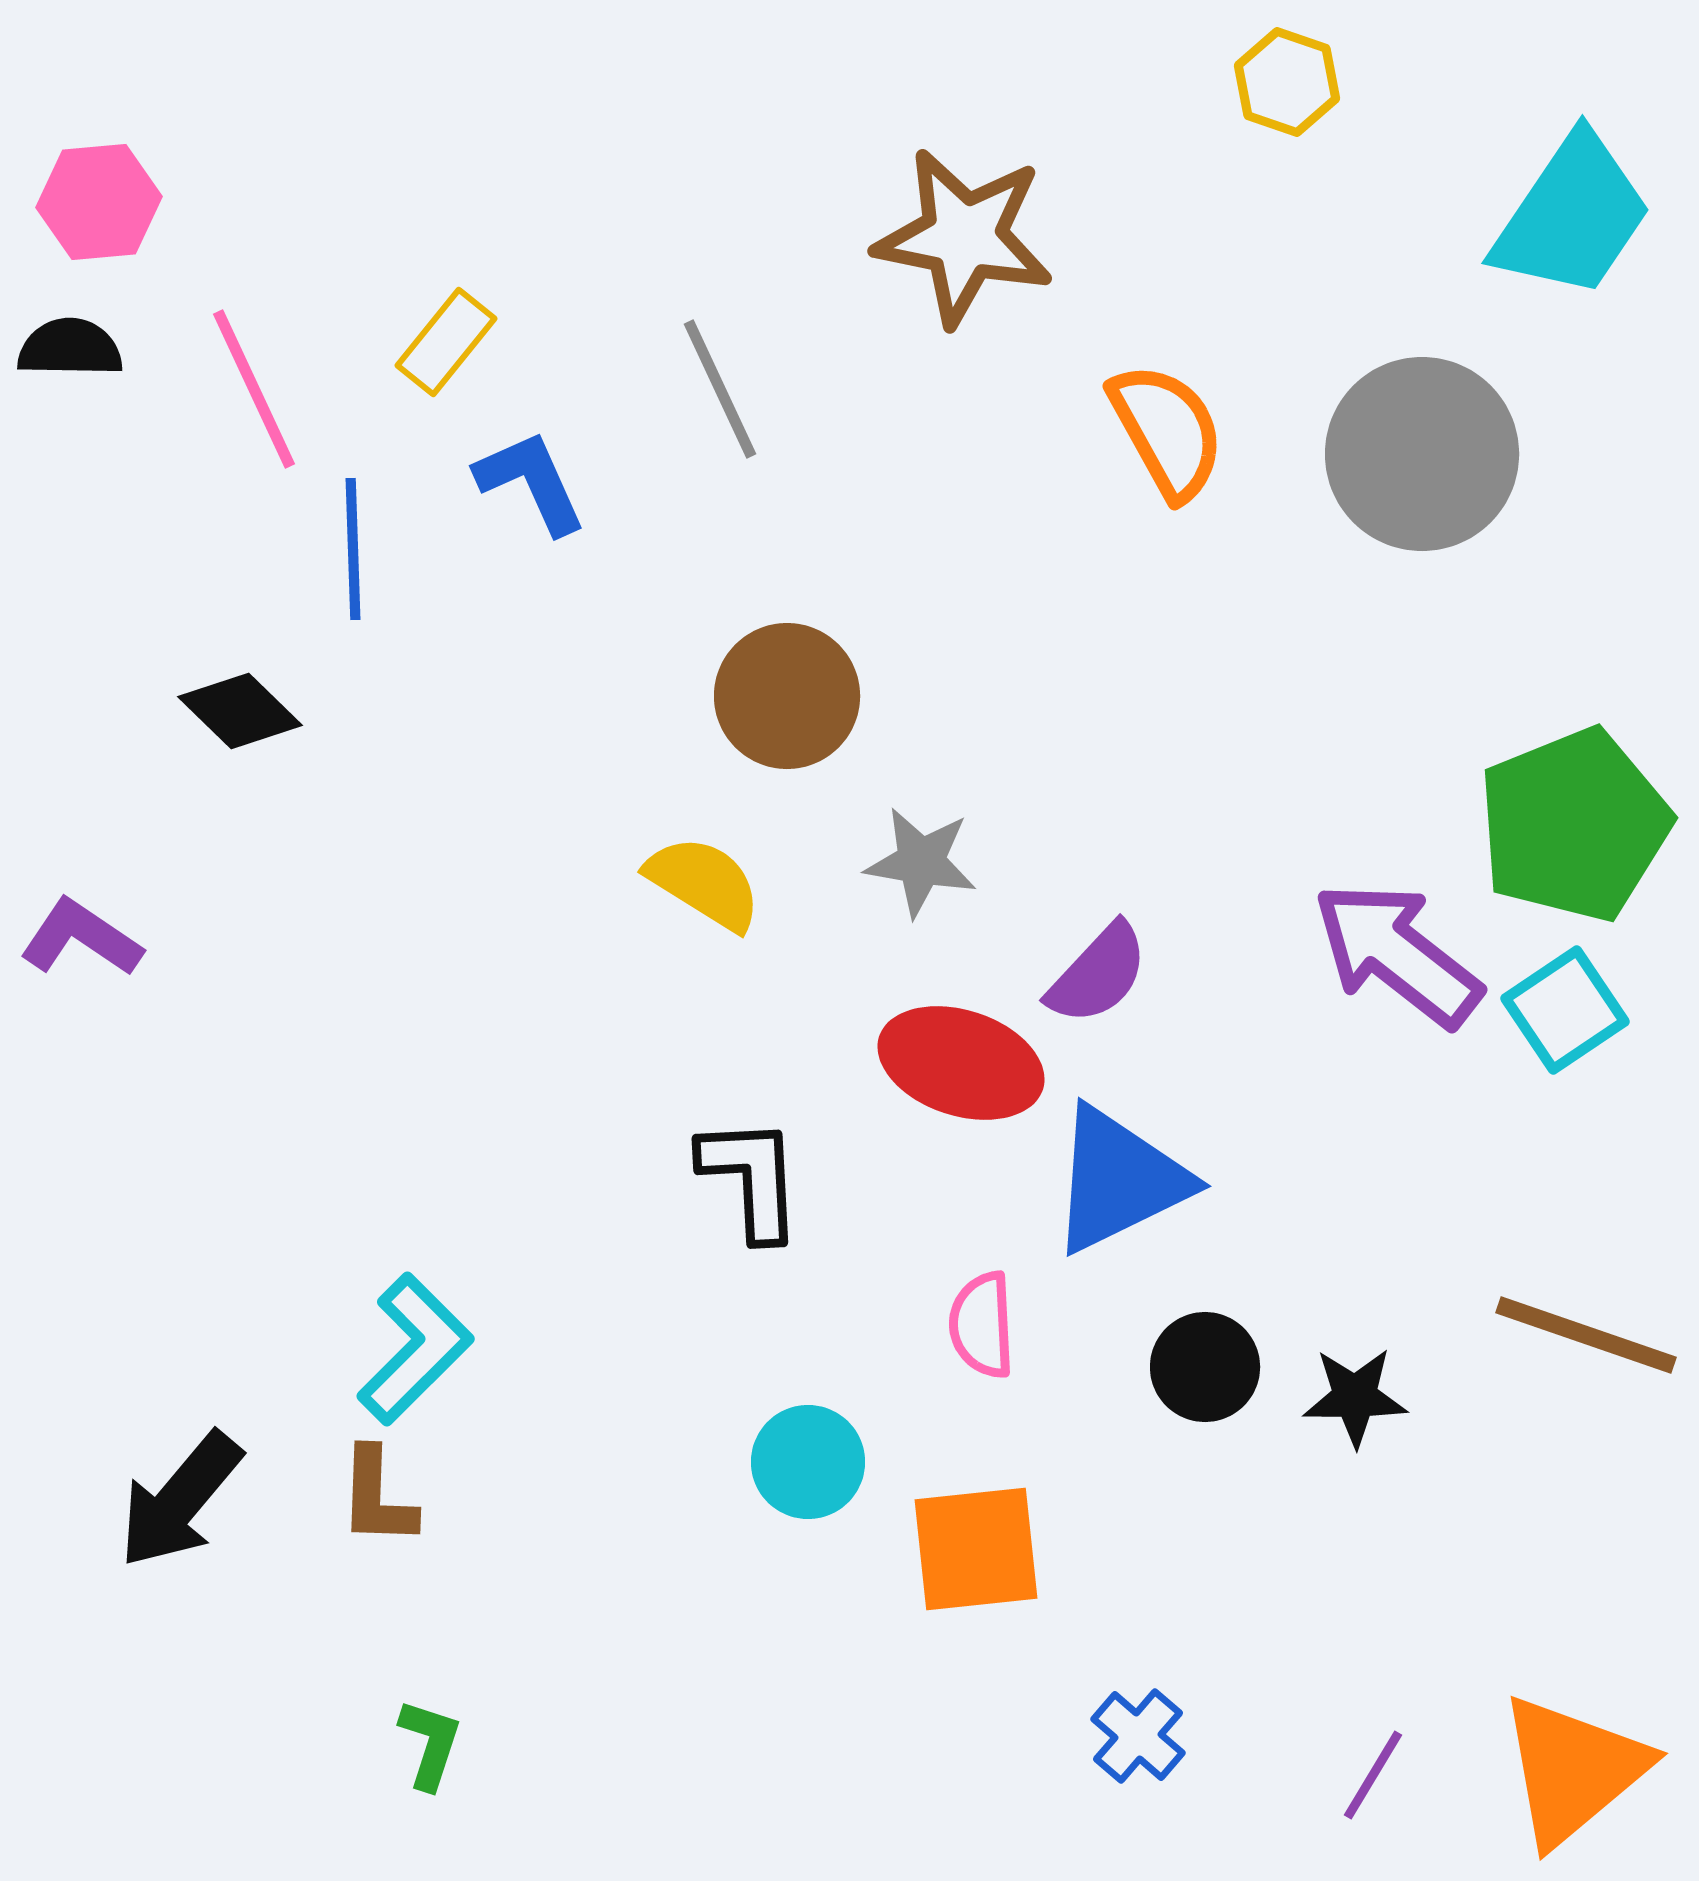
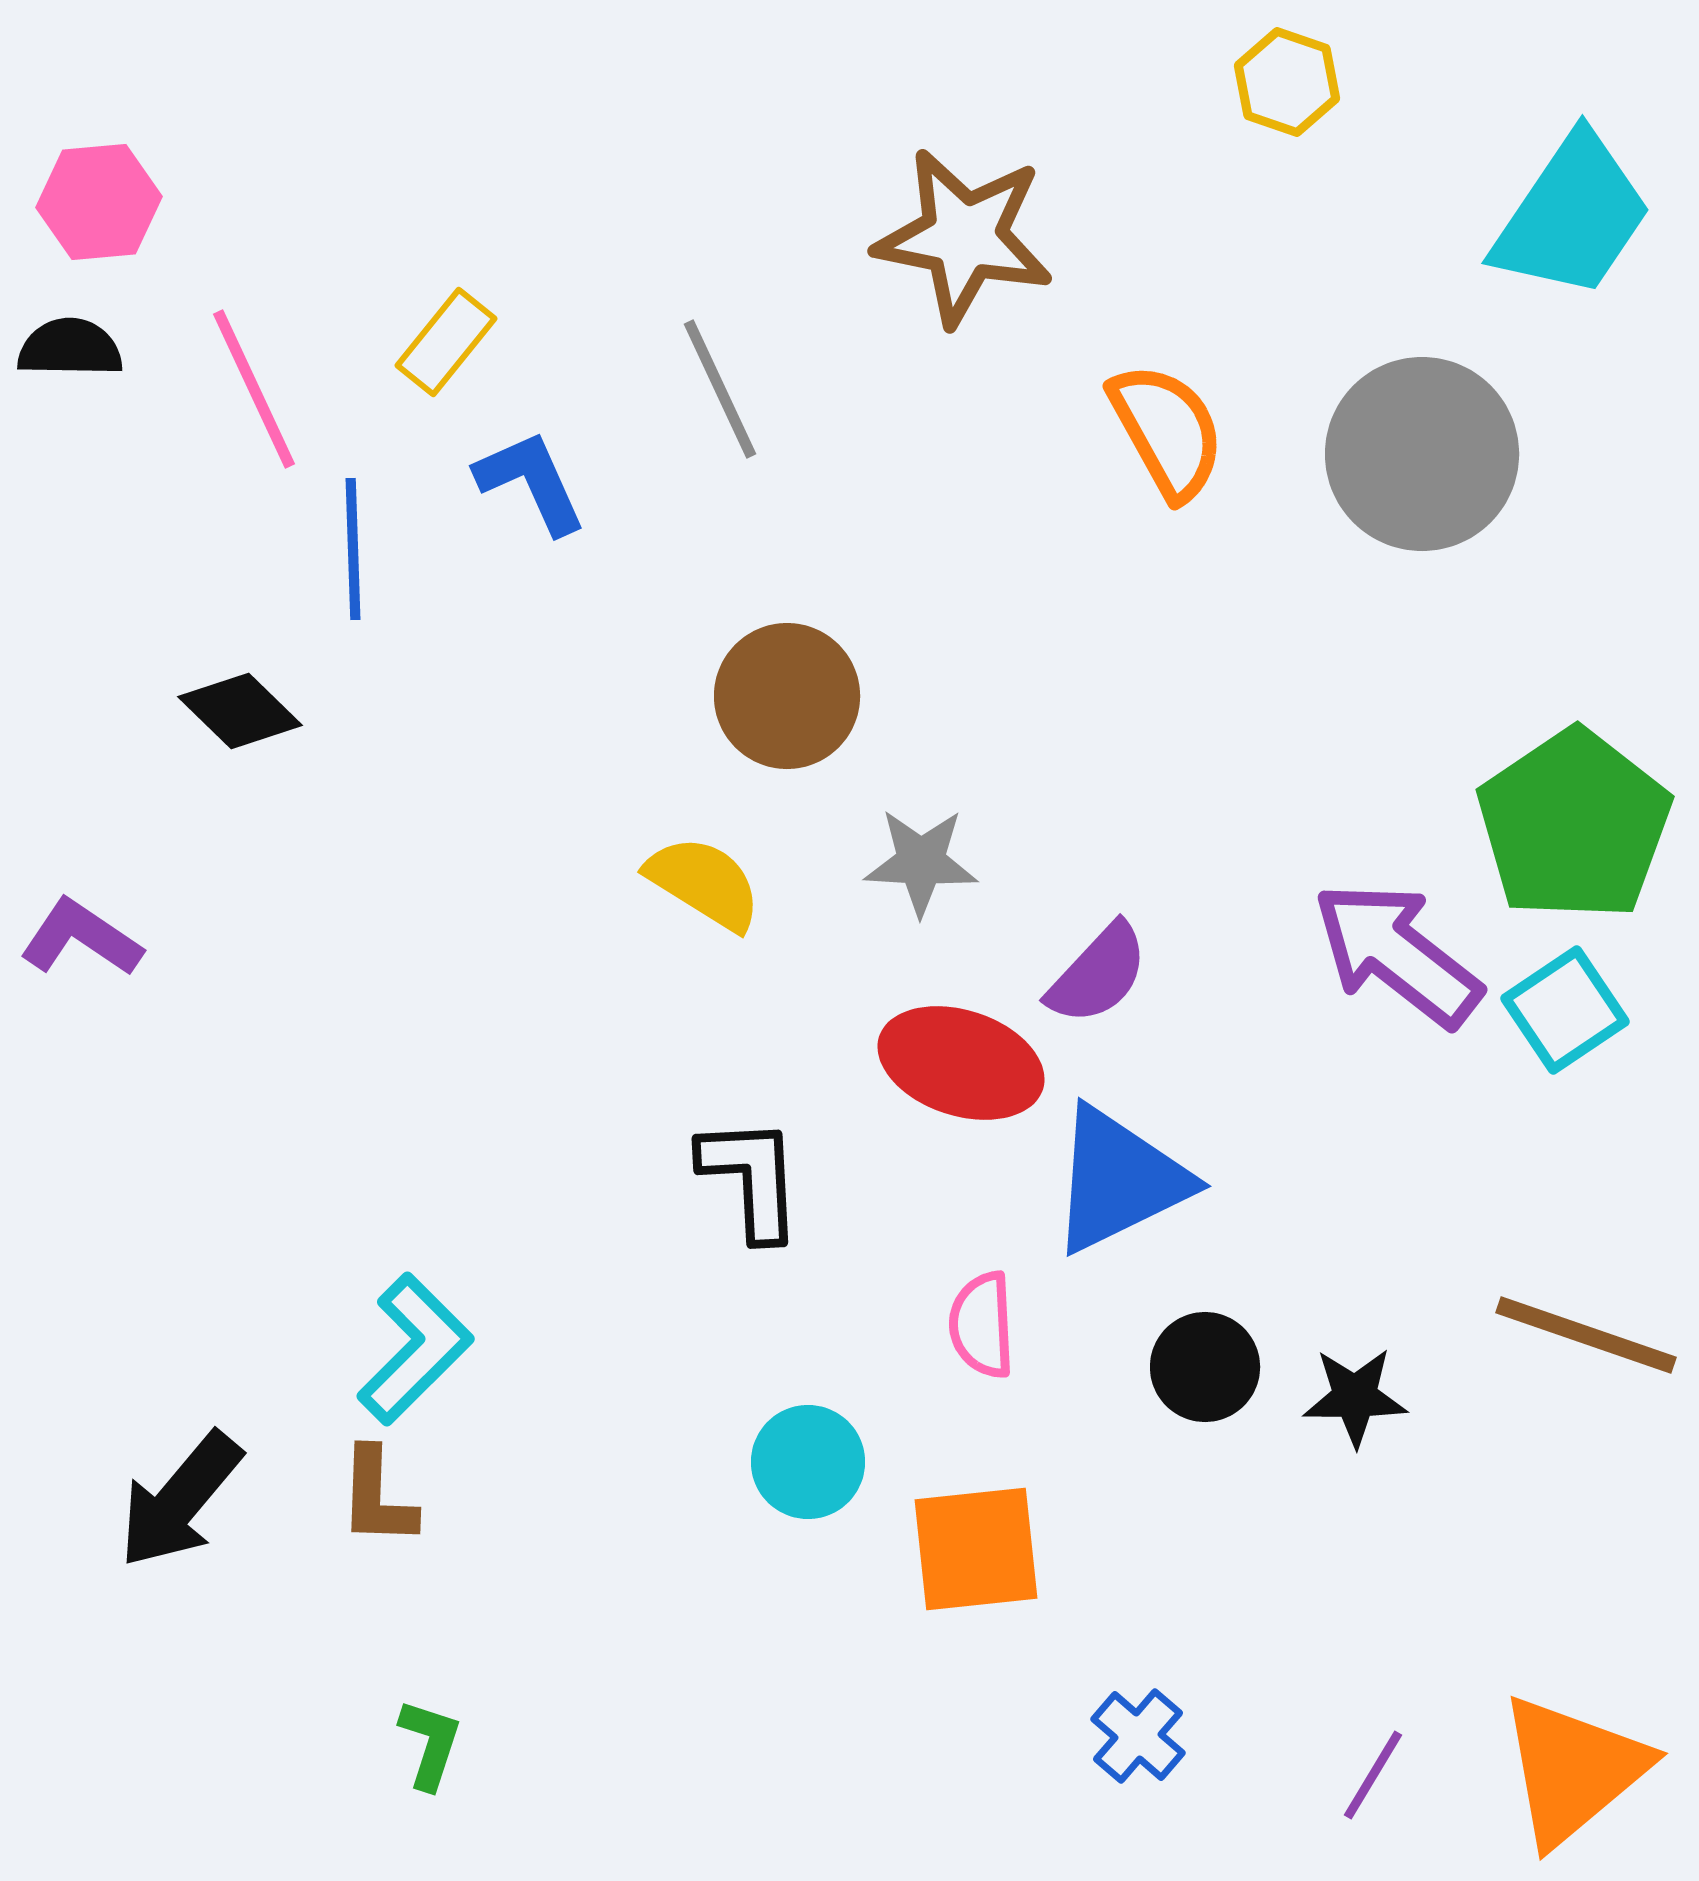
green pentagon: rotated 12 degrees counterclockwise
gray star: rotated 7 degrees counterclockwise
